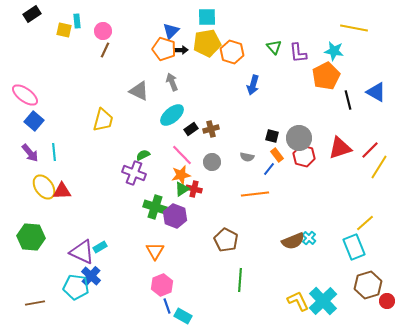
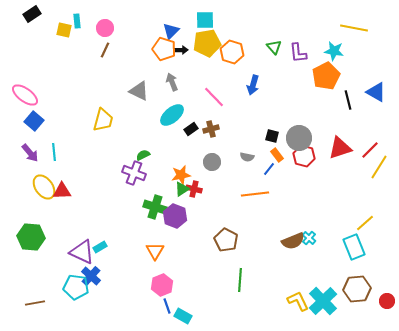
cyan square at (207, 17): moved 2 px left, 3 px down
pink circle at (103, 31): moved 2 px right, 3 px up
pink line at (182, 155): moved 32 px right, 58 px up
brown hexagon at (368, 285): moved 11 px left, 4 px down; rotated 12 degrees clockwise
